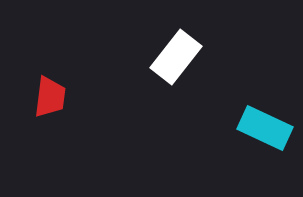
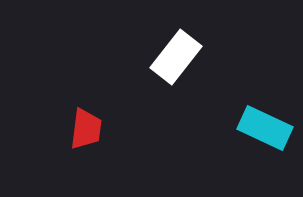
red trapezoid: moved 36 px right, 32 px down
